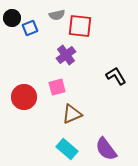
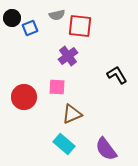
purple cross: moved 2 px right, 1 px down
black L-shape: moved 1 px right, 1 px up
pink square: rotated 18 degrees clockwise
cyan rectangle: moved 3 px left, 5 px up
